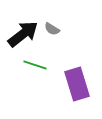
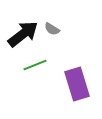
green line: rotated 40 degrees counterclockwise
